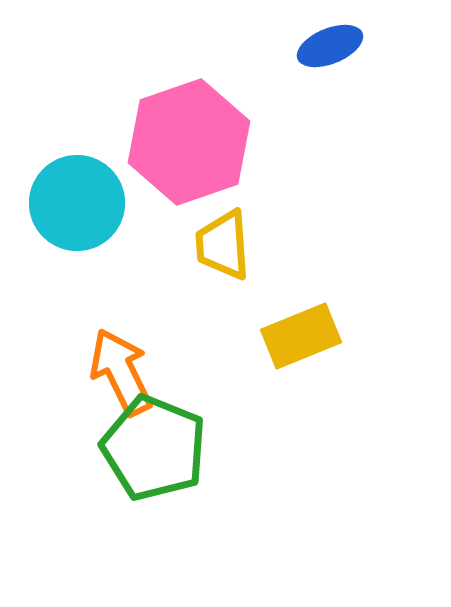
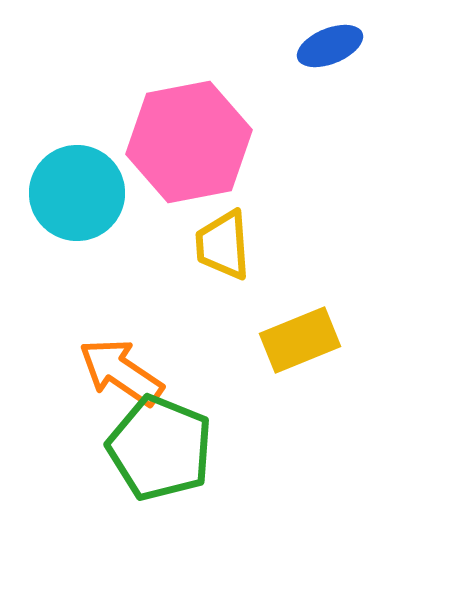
pink hexagon: rotated 8 degrees clockwise
cyan circle: moved 10 px up
yellow rectangle: moved 1 px left, 4 px down
orange arrow: rotated 30 degrees counterclockwise
green pentagon: moved 6 px right
